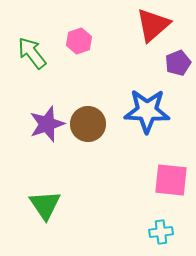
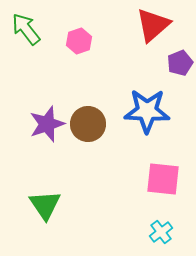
green arrow: moved 6 px left, 24 px up
purple pentagon: moved 2 px right
pink square: moved 8 px left, 1 px up
cyan cross: rotated 30 degrees counterclockwise
